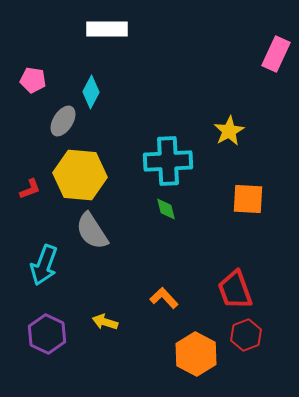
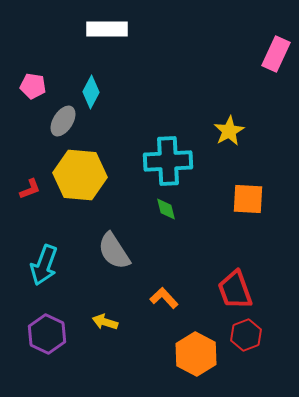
pink pentagon: moved 6 px down
gray semicircle: moved 22 px right, 20 px down
